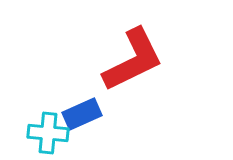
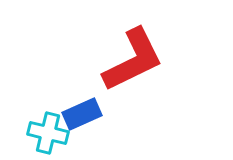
cyan cross: rotated 9 degrees clockwise
